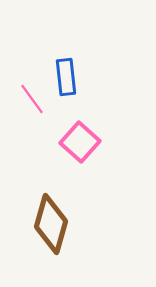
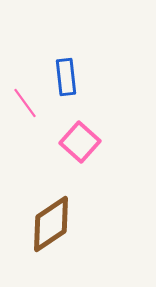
pink line: moved 7 px left, 4 px down
brown diamond: rotated 40 degrees clockwise
